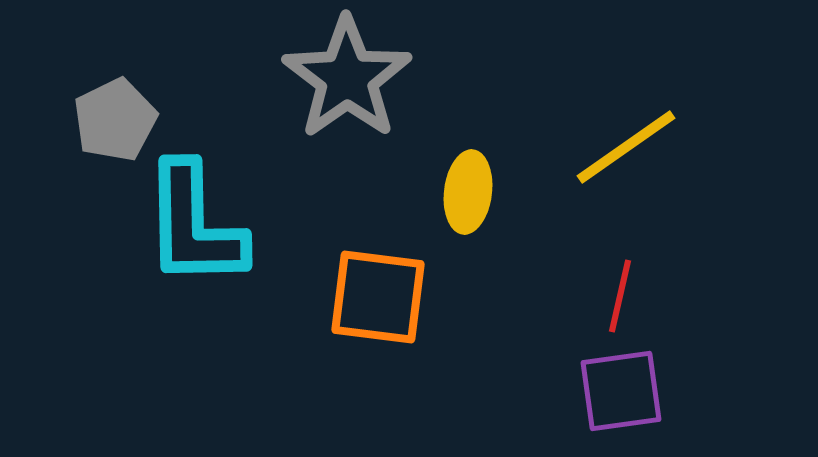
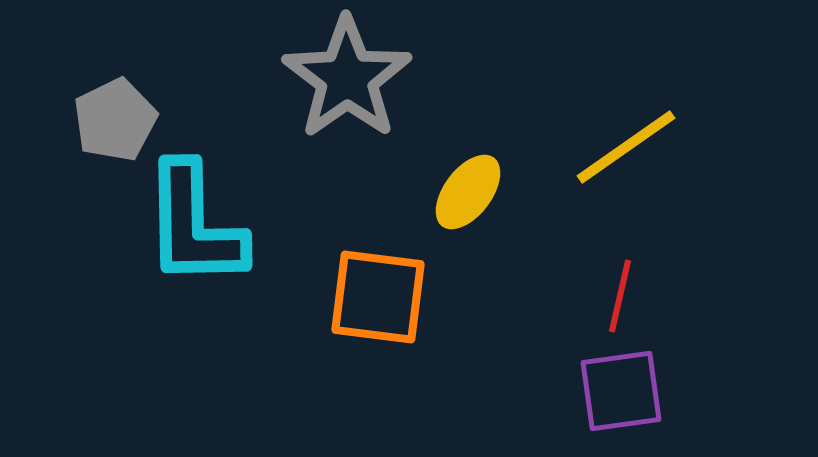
yellow ellipse: rotated 30 degrees clockwise
